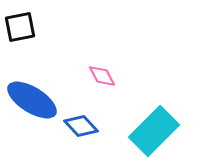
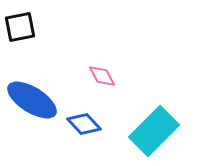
blue diamond: moved 3 px right, 2 px up
